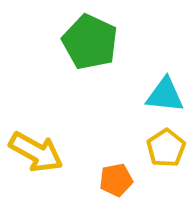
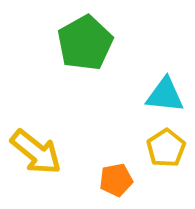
green pentagon: moved 5 px left, 1 px down; rotated 18 degrees clockwise
yellow arrow: rotated 10 degrees clockwise
